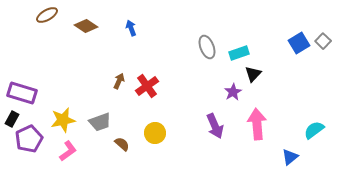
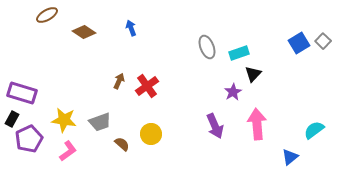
brown diamond: moved 2 px left, 6 px down
yellow star: moved 1 px right; rotated 20 degrees clockwise
yellow circle: moved 4 px left, 1 px down
